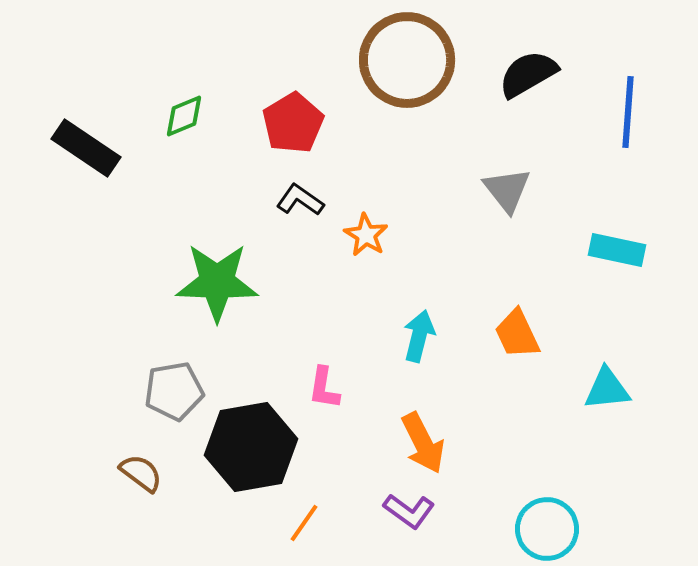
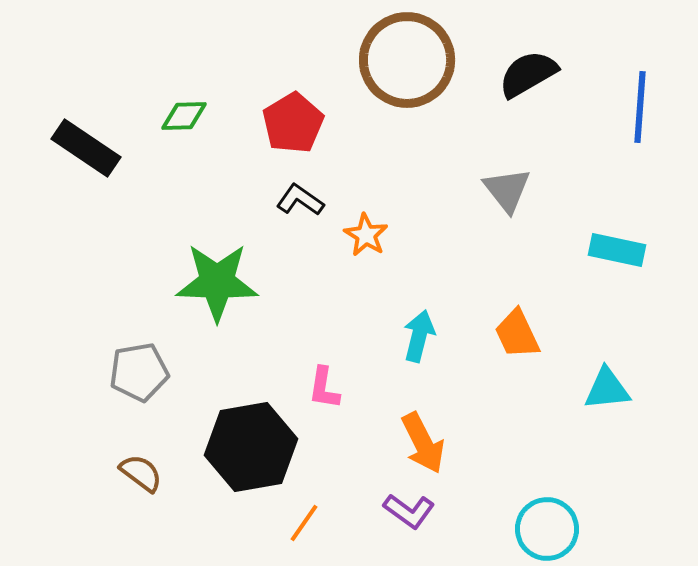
blue line: moved 12 px right, 5 px up
green diamond: rotated 21 degrees clockwise
gray pentagon: moved 35 px left, 19 px up
